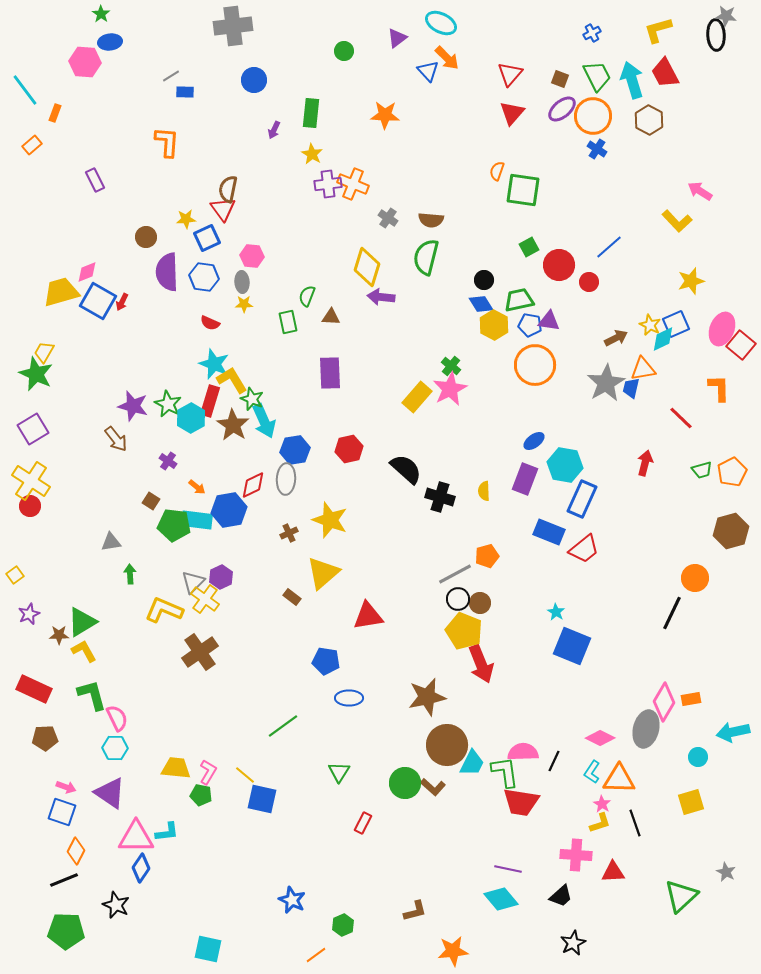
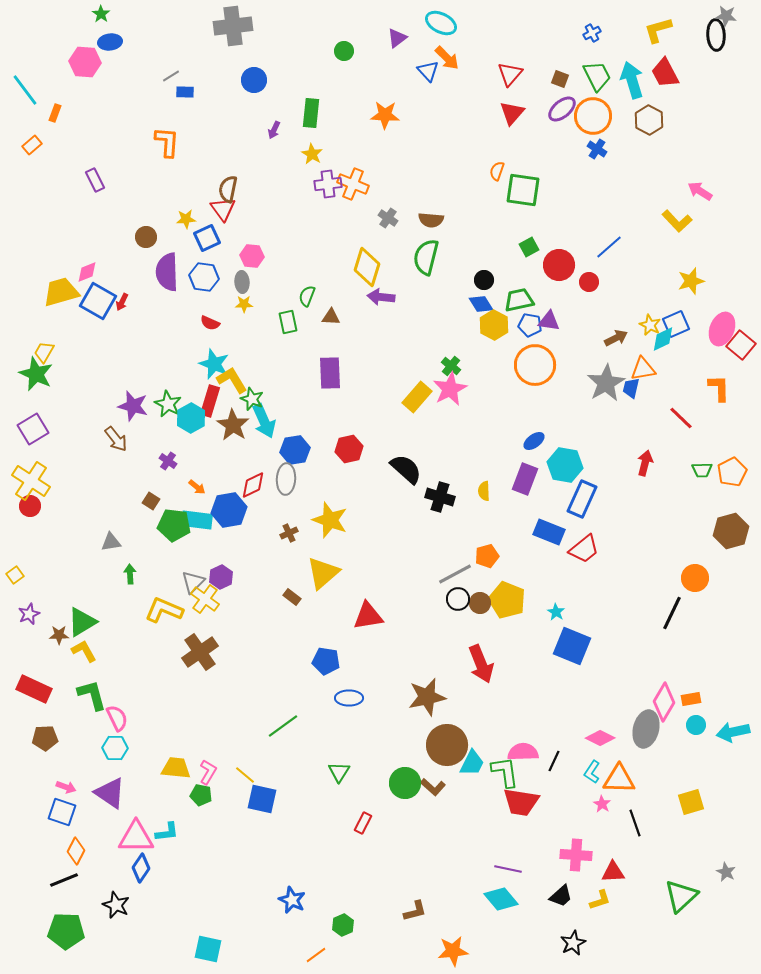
green trapezoid at (702, 470): rotated 15 degrees clockwise
yellow pentagon at (464, 631): moved 43 px right, 31 px up
cyan circle at (698, 757): moved 2 px left, 32 px up
yellow L-shape at (600, 823): moved 77 px down
